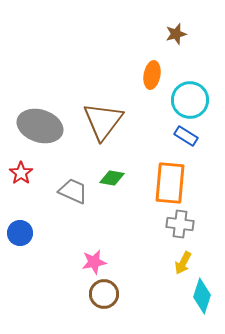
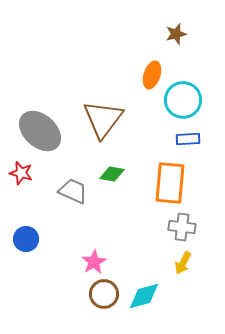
orange ellipse: rotated 8 degrees clockwise
cyan circle: moved 7 px left
brown triangle: moved 2 px up
gray ellipse: moved 5 px down; rotated 24 degrees clockwise
blue rectangle: moved 2 px right, 3 px down; rotated 35 degrees counterclockwise
red star: rotated 20 degrees counterclockwise
green diamond: moved 4 px up
gray cross: moved 2 px right, 3 px down
blue circle: moved 6 px right, 6 px down
pink star: rotated 20 degrees counterclockwise
cyan diamond: moved 58 px left; rotated 56 degrees clockwise
